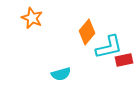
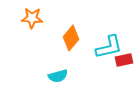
orange star: rotated 20 degrees counterclockwise
orange diamond: moved 16 px left, 6 px down
cyan semicircle: moved 3 px left, 2 px down
